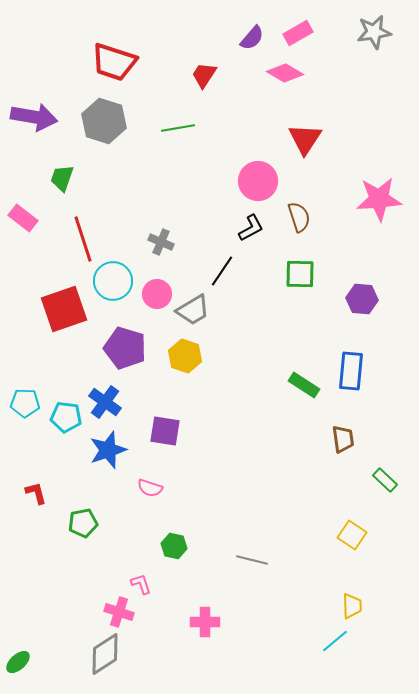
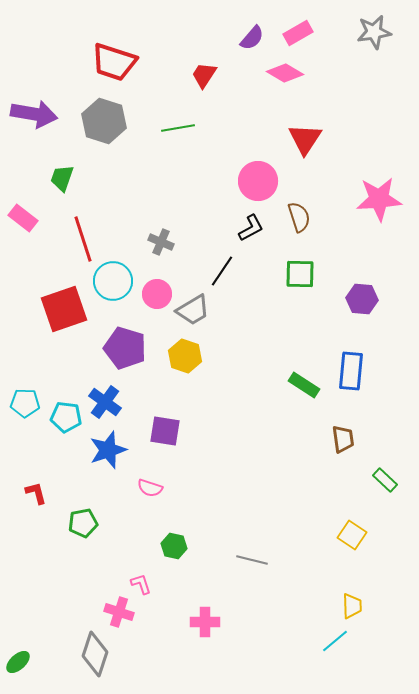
purple arrow at (34, 117): moved 3 px up
gray diamond at (105, 654): moved 10 px left; rotated 39 degrees counterclockwise
